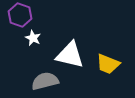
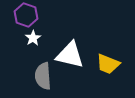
purple hexagon: moved 6 px right
white star: rotated 14 degrees clockwise
gray semicircle: moved 2 px left, 5 px up; rotated 80 degrees counterclockwise
